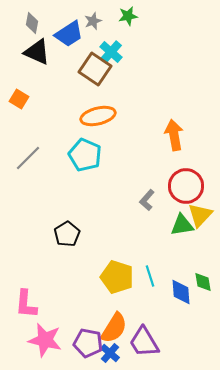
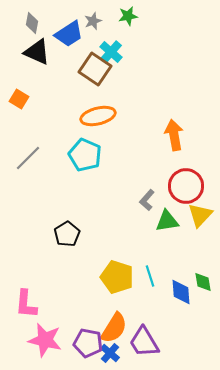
green triangle: moved 15 px left, 4 px up
